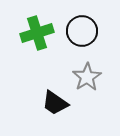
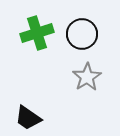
black circle: moved 3 px down
black trapezoid: moved 27 px left, 15 px down
